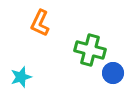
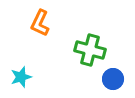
blue circle: moved 6 px down
